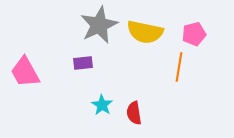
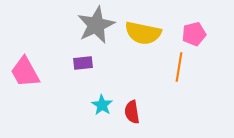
gray star: moved 3 px left
yellow semicircle: moved 2 px left, 1 px down
red semicircle: moved 2 px left, 1 px up
